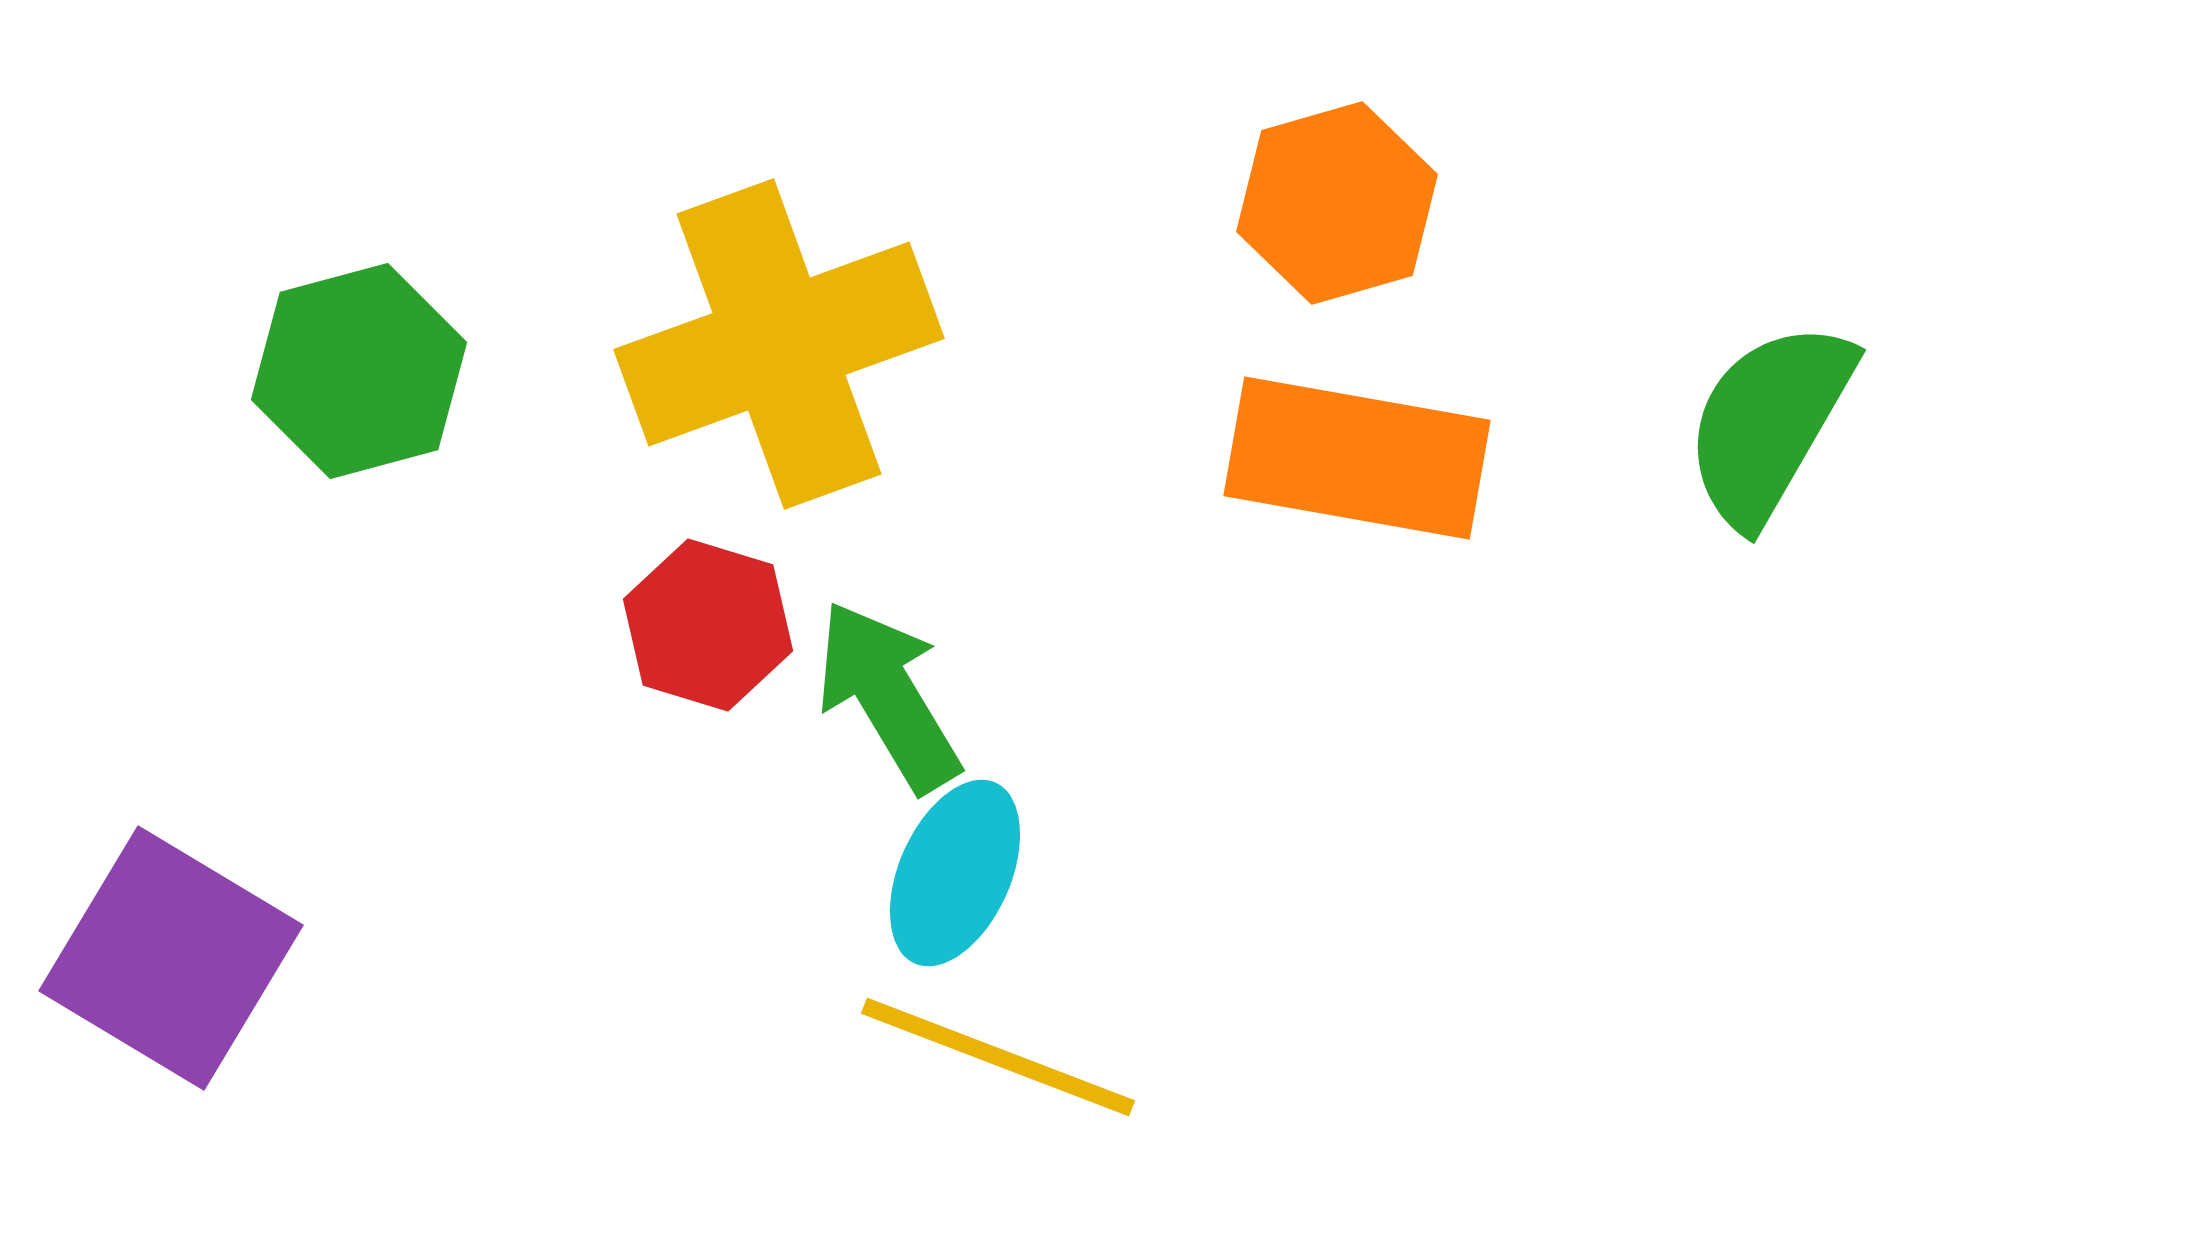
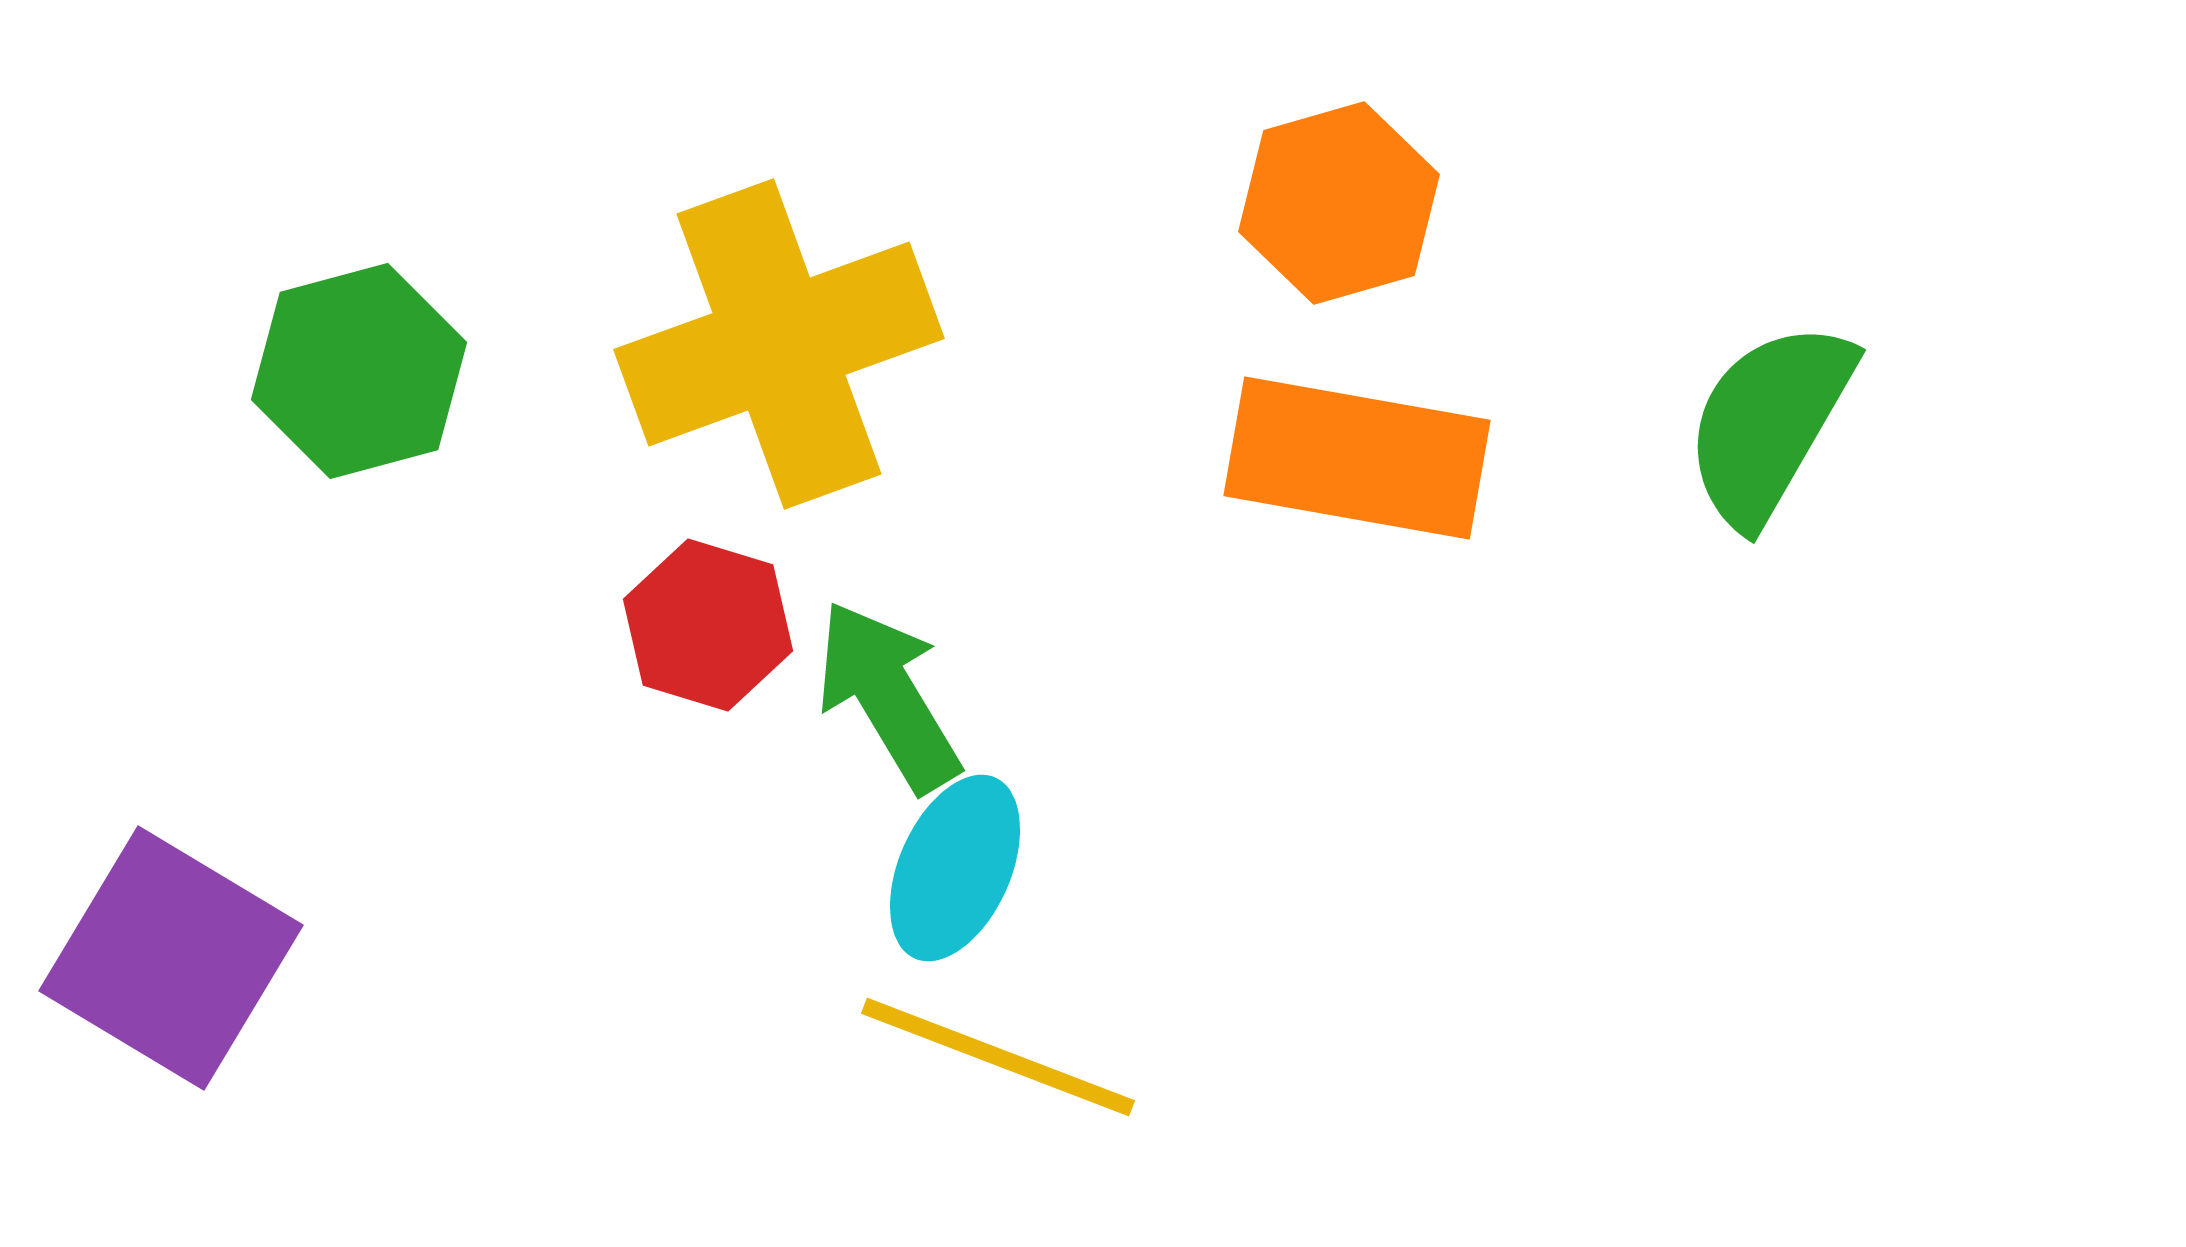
orange hexagon: moved 2 px right
cyan ellipse: moved 5 px up
